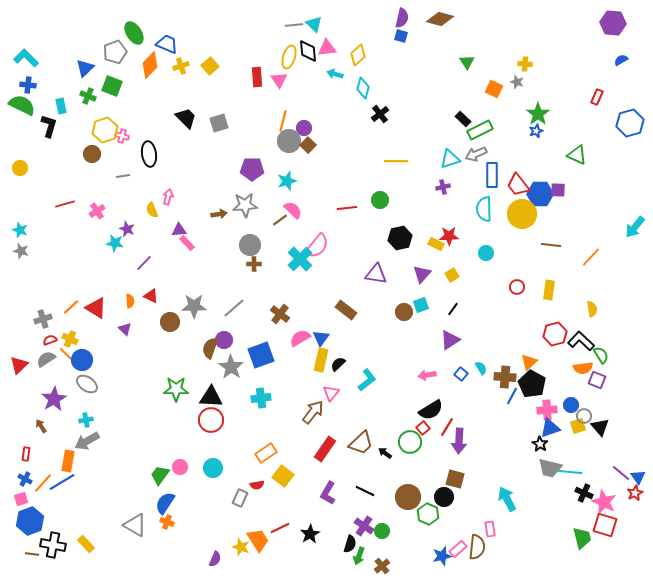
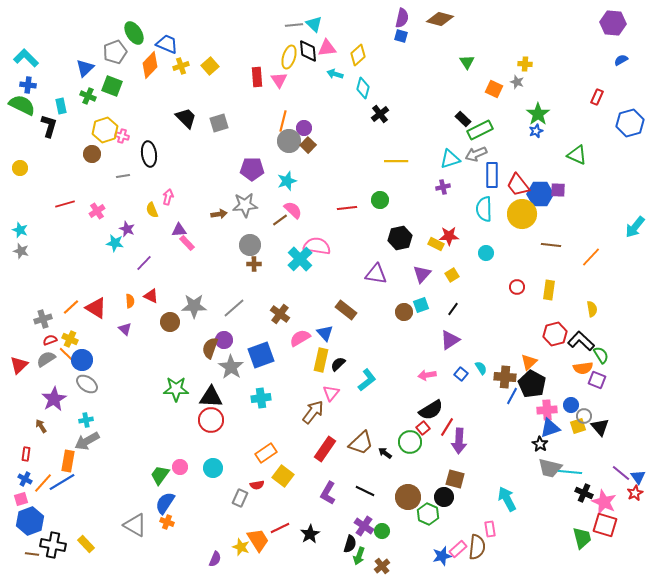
pink semicircle at (317, 246): rotated 120 degrees counterclockwise
blue triangle at (321, 338): moved 4 px right, 5 px up; rotated 18 degrees counterclockwise
